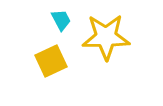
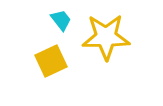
cyan trapezoid: rotated 10 degrees counterclockwise
